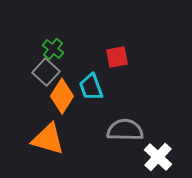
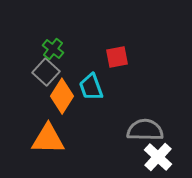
gray semicircle: moved 20 px right
orange triangle: rotated 15 degrees counterclockwise
